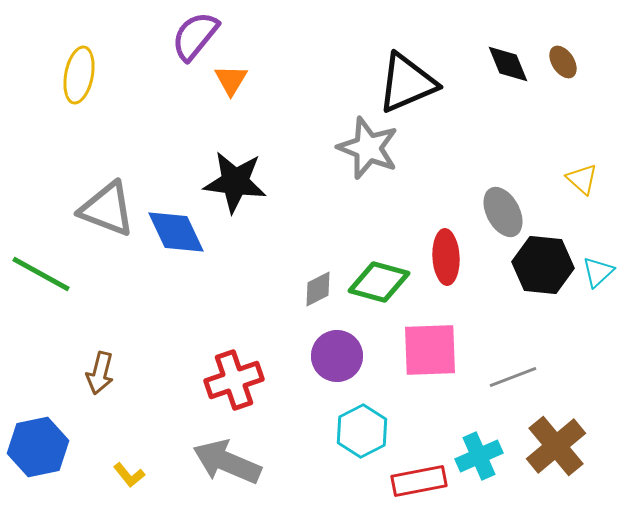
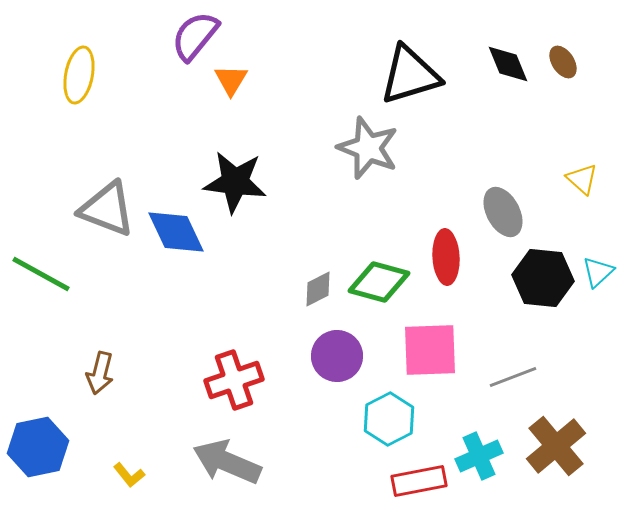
black triangle: moved 3 px right, 8 px up; rotated 6 degrees clockwise
black hexagon: moved 13 px down
cyan hexagon: moved 27 px right, 12 px up
